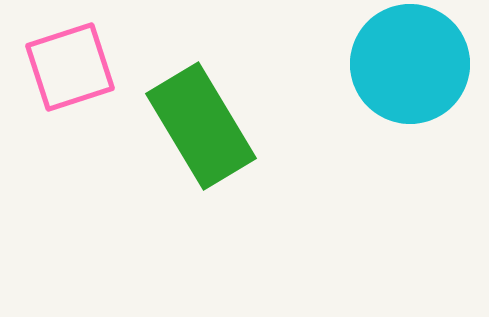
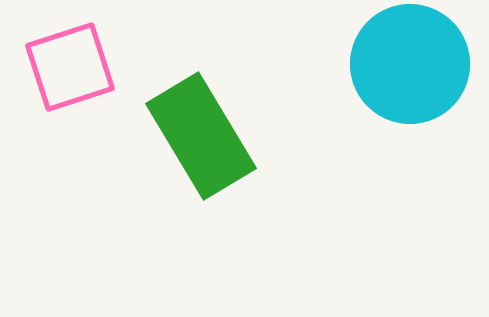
green rectangle: moved 10 px down
